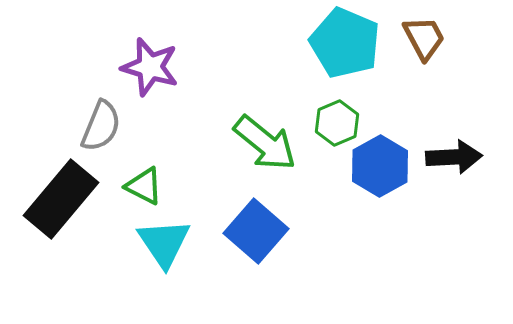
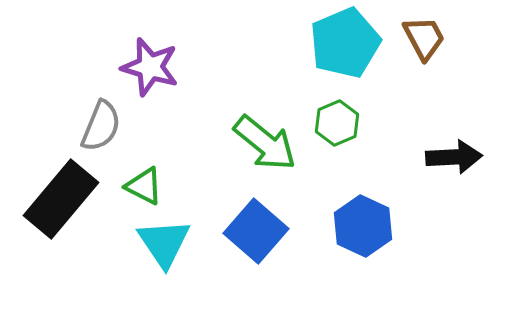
cyan pentagon: rotated 26 degrees clockwise
blue hexagon: moved 17 px left, 60 px down; rotated 6 degrees counterclockwise
